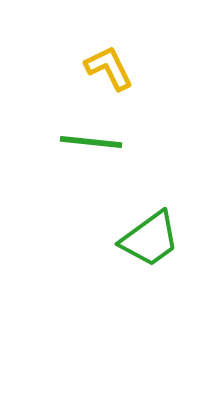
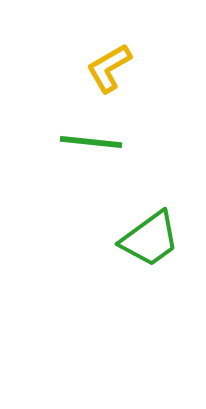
yellow L-shape: rotated 94 degrees counterclockwise
